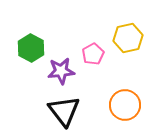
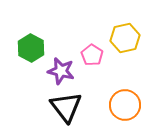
yellow hexagon: moved 3 px left
pink pentagon: moved 1 px left, 1 px down; rotated 10 degrees counterclockwise
purple star: rotated 20 degrees clockwise
black triangle: moved 2 px right, 4 px up
